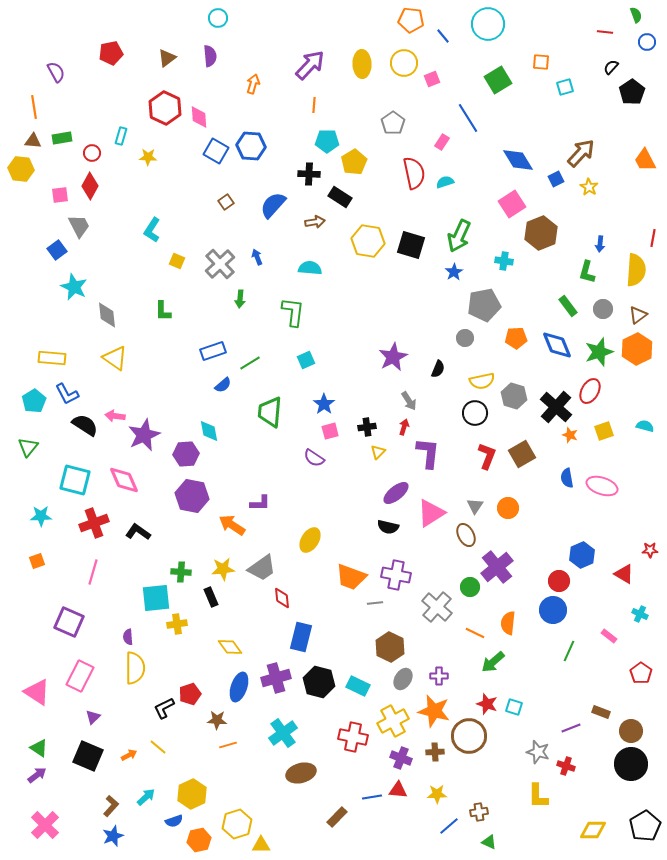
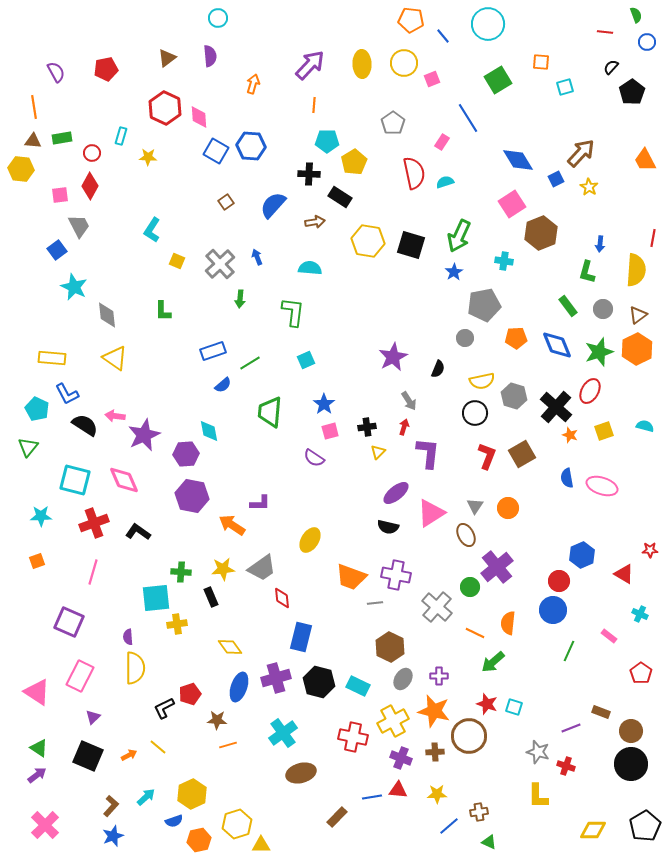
red pentagon at (111, 53): moved 5 px left, 16 px down
cyan pentagon at (34, 401): moved 3 px right, 8 px down; rotated 15 degrees counterclockwise
